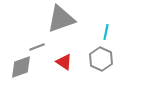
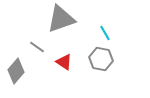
cyan line: moved 1 px left, 1 px down; rotated 42 degrees counterclockwise
gray line: rotated 56 degrees clockwise
gray hexagon: rotated 15 degrees counterclockwise
gray diamond: moved 5 px left, 4 px down; rotated 30 degrees counterclockwise
